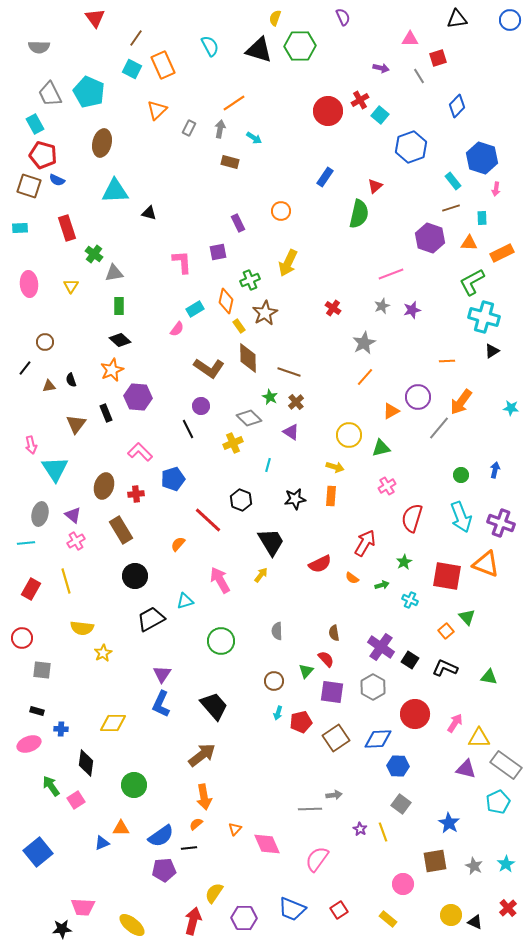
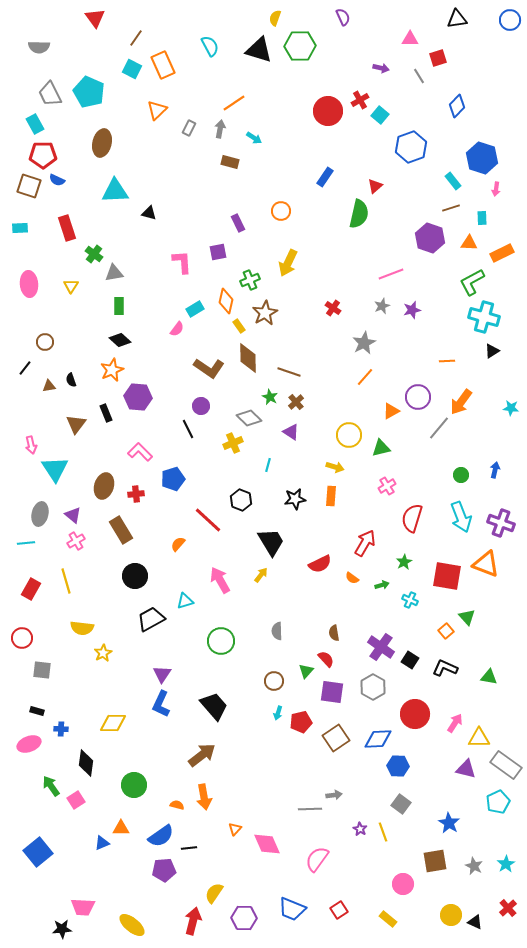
red pentagon at (43, 155): rotated 16 degrees counterclockwise
orange semicircle at (196, 824): moved 19 px left, 19 px up; rotated 56 degrees clockwise
